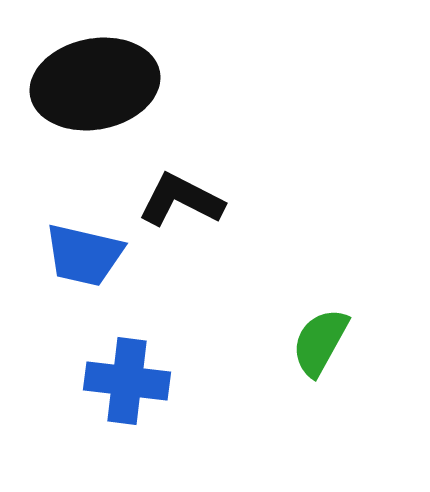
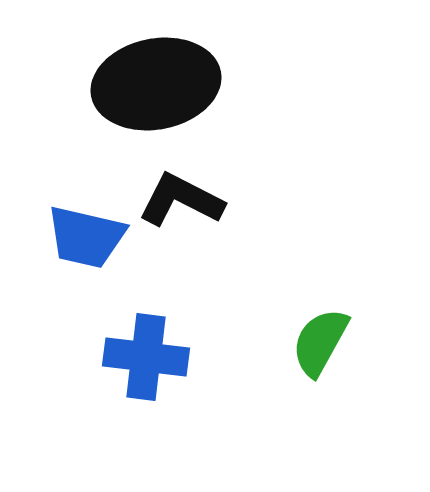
black ellipse: moved 61 px right
blue trapezoid: moved 2 px right, 18 px up
blue cross: moved 19 px right, 24 px up
